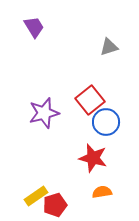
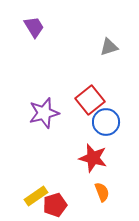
orange semicircle: rotated 78 degrees clockwise
